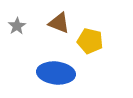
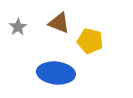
gray star: moved 1 px right, 1 px down
